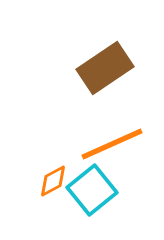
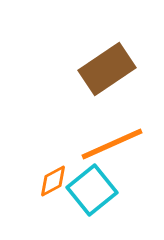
brown rectangle: moved 2 px right, 1 px down
